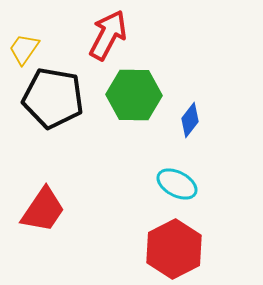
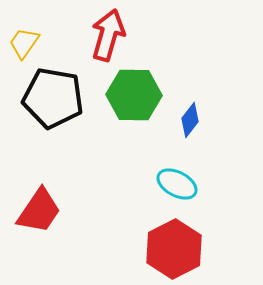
red arrow: rotated 12 degrees counterclockwise
yellow trapezoid: moved 6 px up
red trapezoid: moved 4 px left, 1 px down
